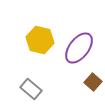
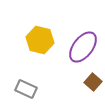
purple ellipse: moved 4 px right, 1 px up
gray rectangle: moved 5 px left; rotated 15 degrees counterclockwise
